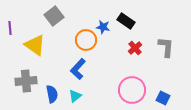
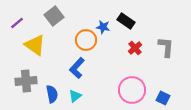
purple line: moved 7 px right, 5 px up; rotated 56 degrees clockwise
blue L-shape: moved 1 px left, 1 px up
